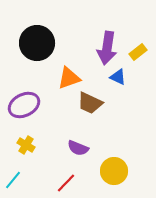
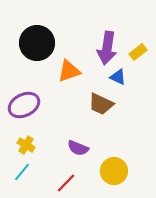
orange triangle: moved 7 px up
brown trapezoid: moved 11 px right, 1 px down
cyan line: moved 9 px right, 8 px up
